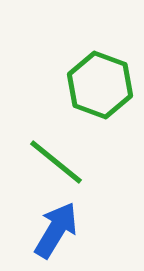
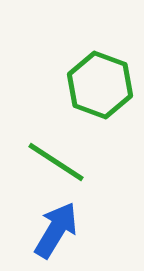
green line: rotated 6 degrees counterclockwise
